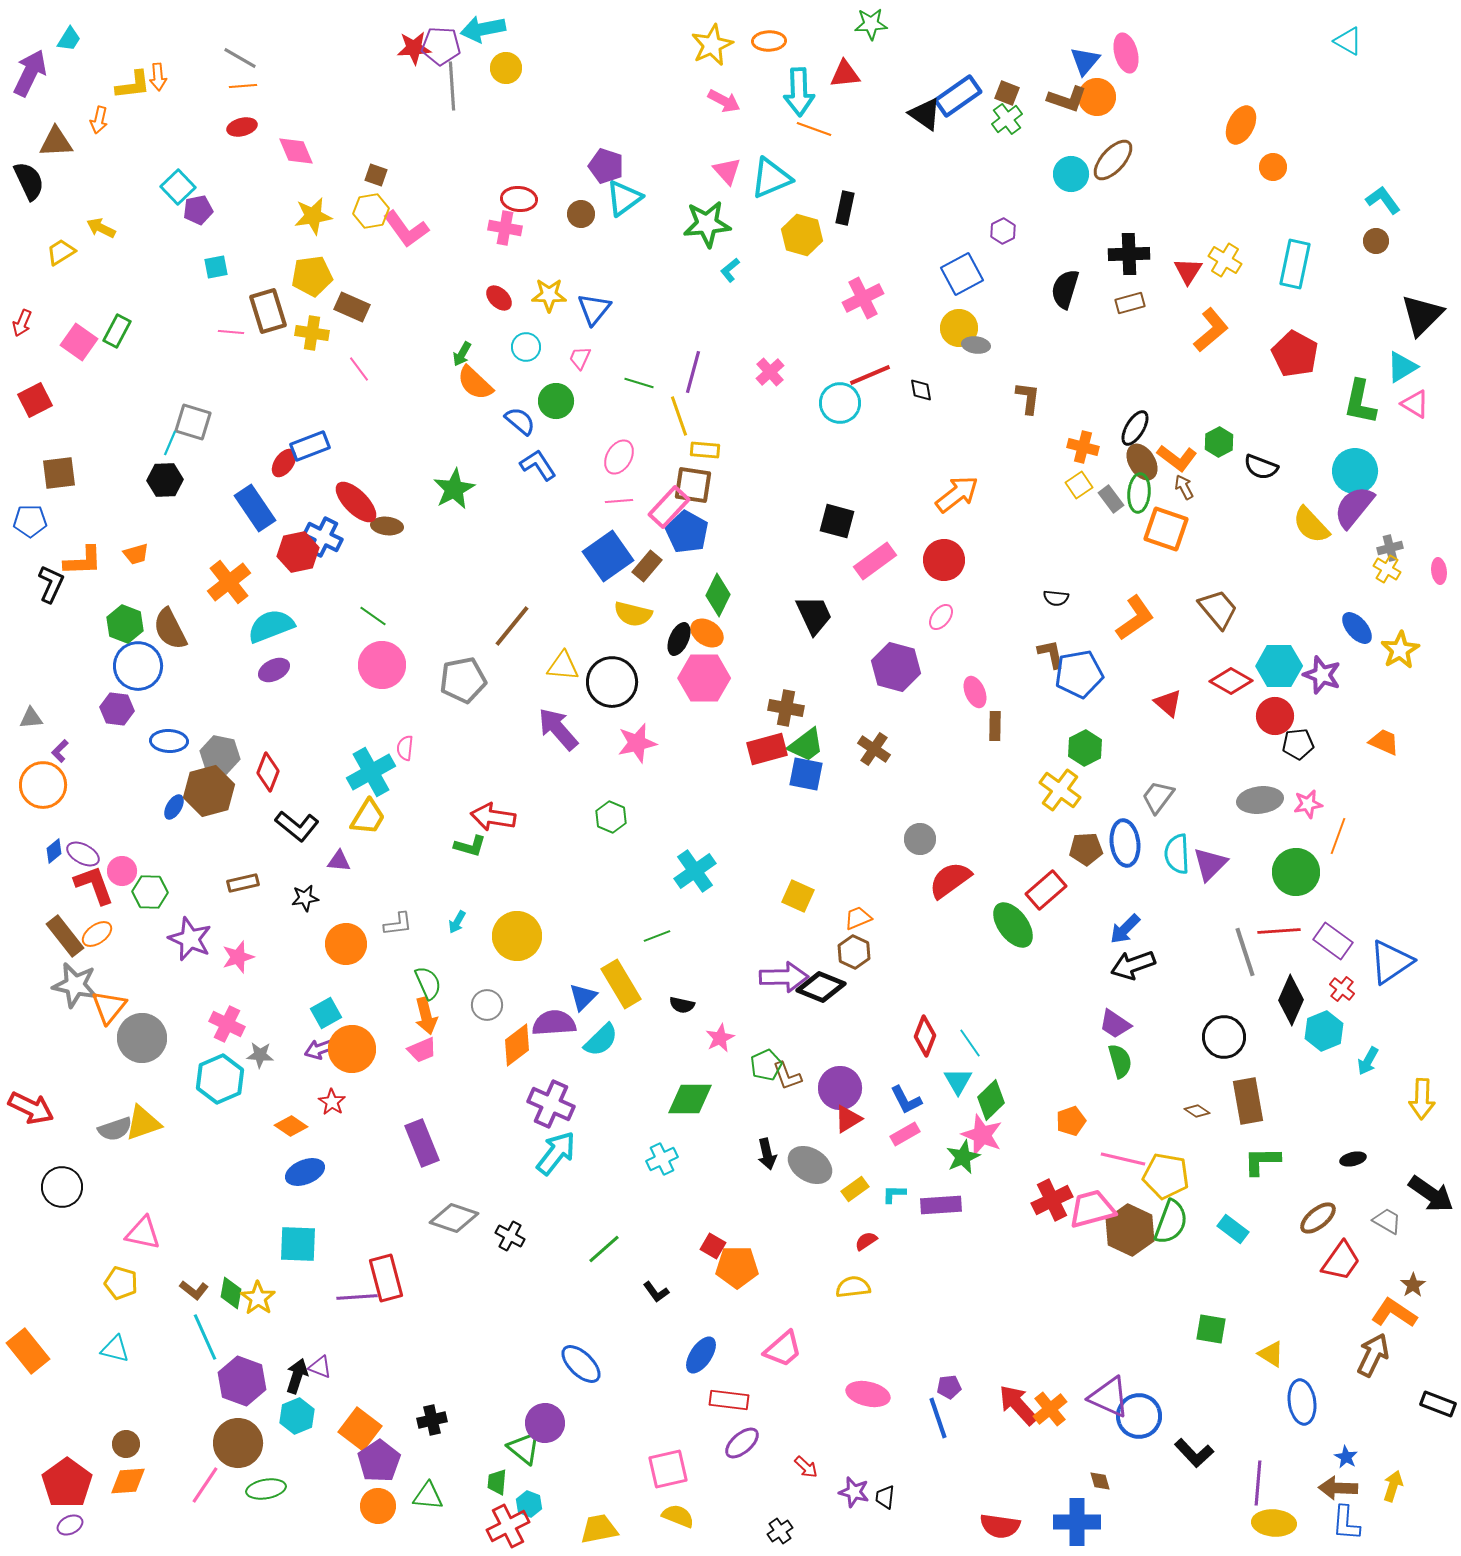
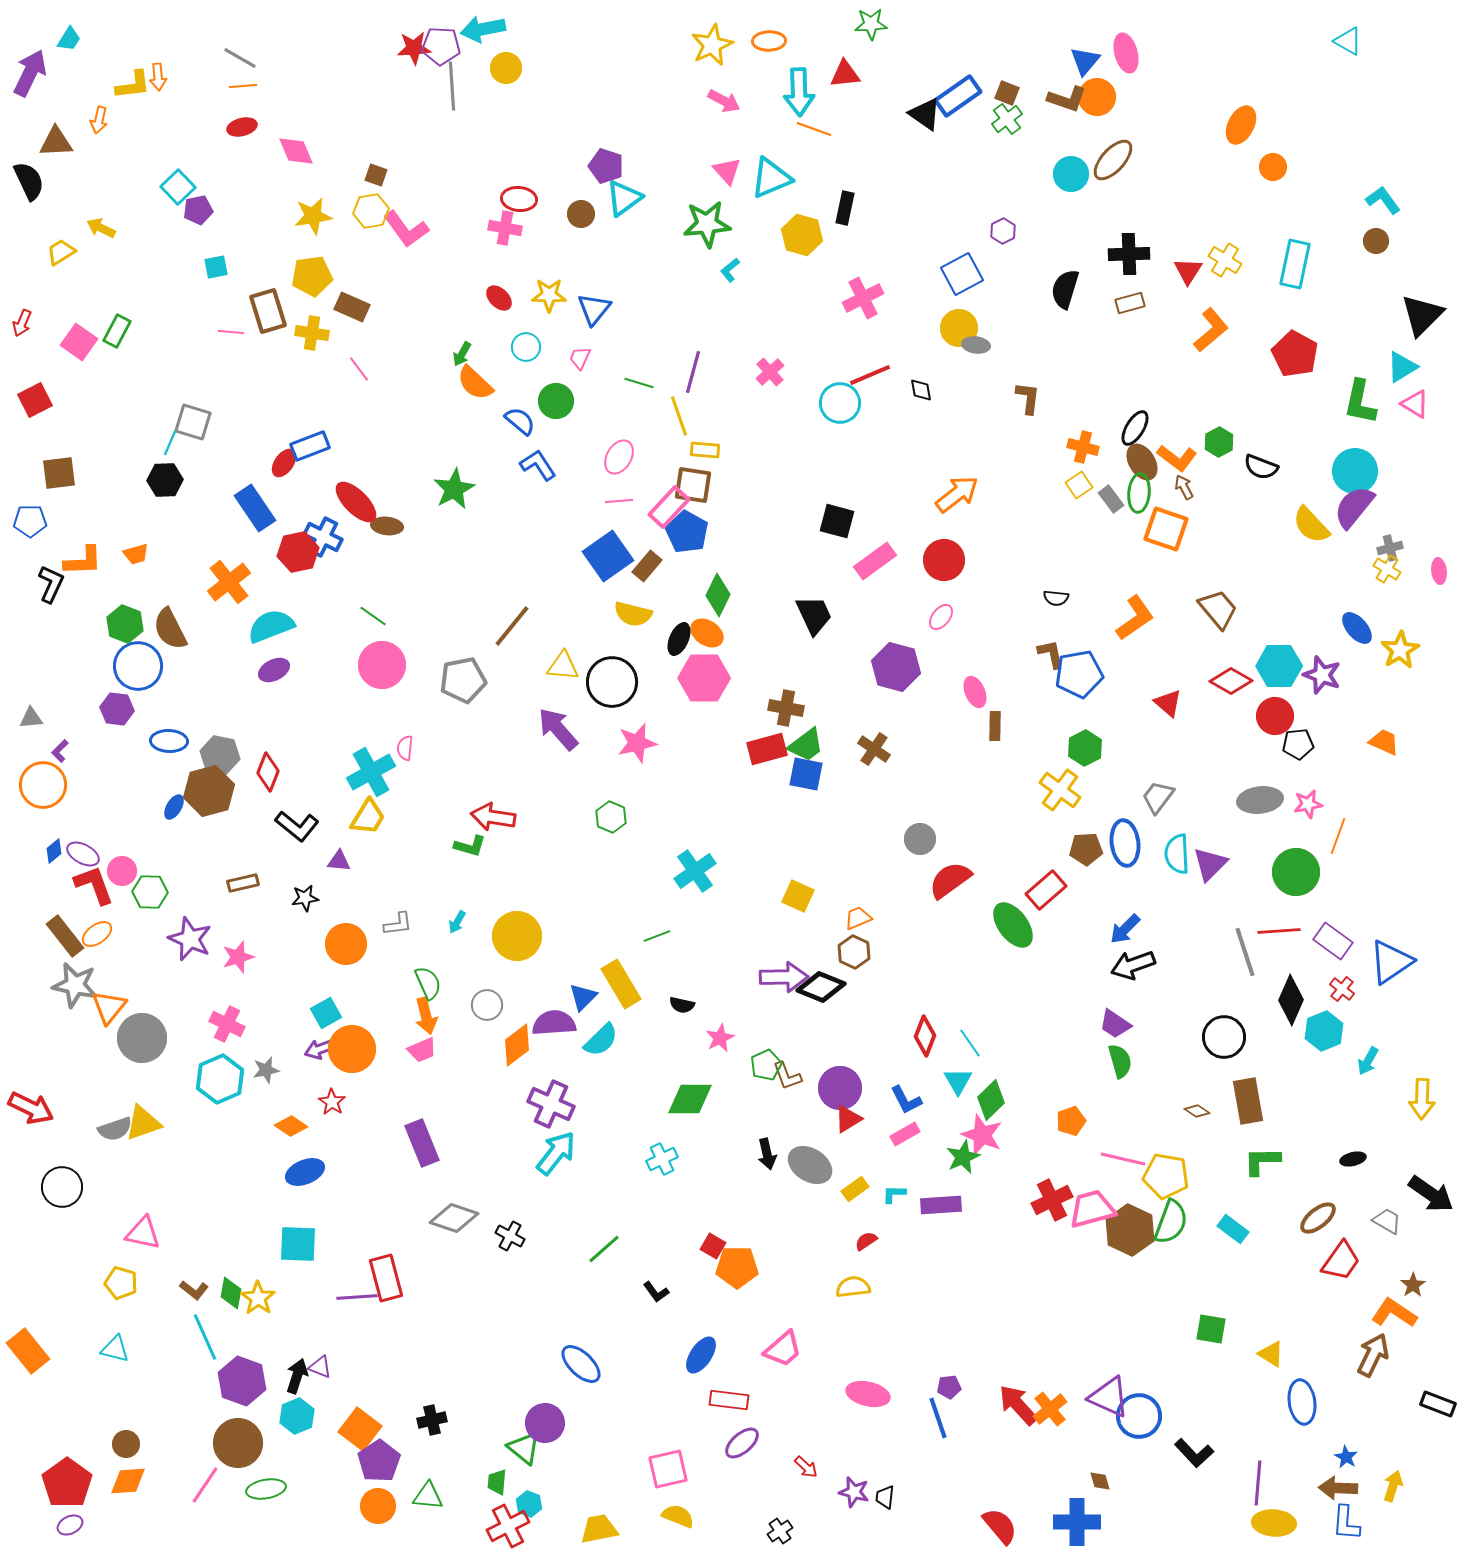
gray star at (260, 1055): moved 6 px right, 15 px down; rotated 16 degrees counterclockwise
red semicircle at (1000, 1526): rotated 138 degrees counterclockwise
